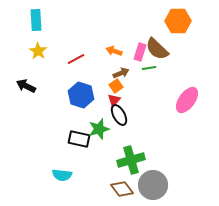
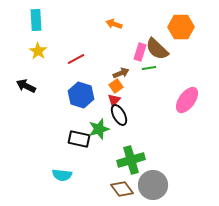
orange hexagon: moved 3 px right, 6 px down
orange arrow: moved 27 px up
